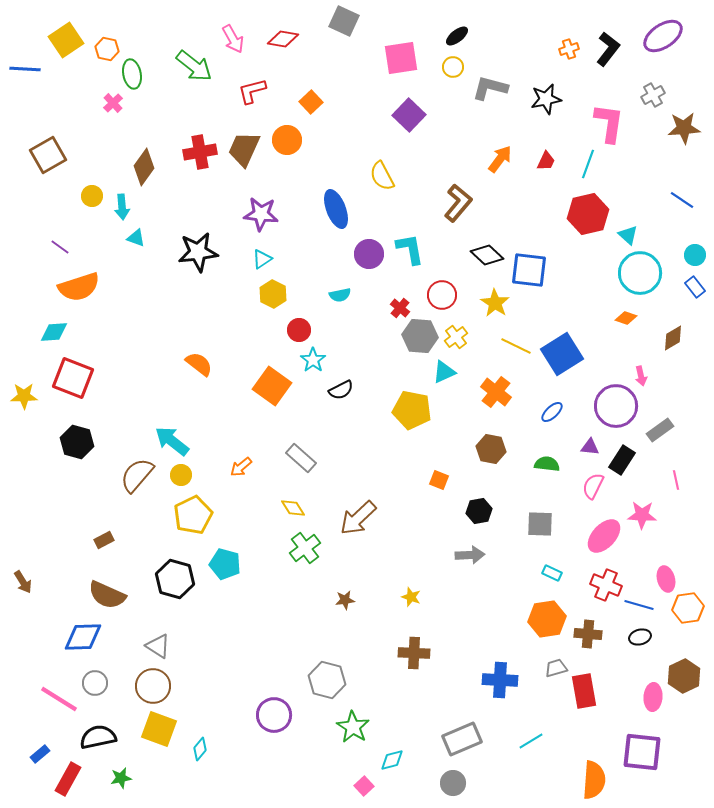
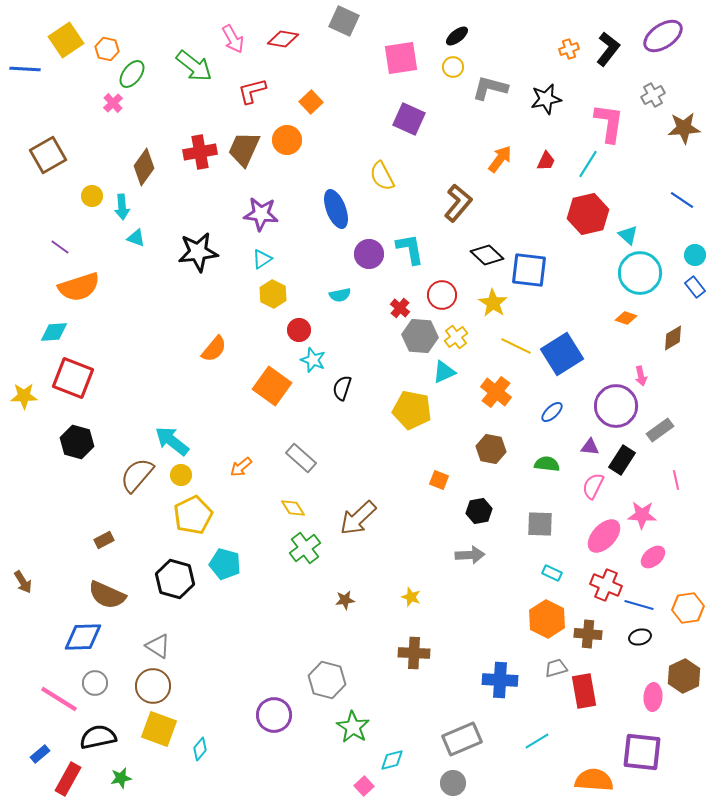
green ellipse at (132, 74): rotated 48 degrees clockwise
purple square at (409, 115): moved 4 px down; rotated 20 degrees counterclockwise
cyan line at (588, 164): rotated 12 degrees clockwise
yellow star at (495, 303): moved 2 px left
cyan star at (313, 360): rotated 15 degrees counterclockwise
orange semicircle at (199, 364): moved 15 px right, 15 px up; rotated 92 degrees clockwise
black semicircle at (341, 390): moved 1 px right, 2 px up; rotated 135 degrees clockwise
pink ellipse at (666, 579): moved 13 px left, 22 px up; rotated 65 degrees clockwise
orange hexagon at (547, 619): rotated 24 degrees counterclockwise
cyan line at (531, 741): moved 6 px right
orange semicircle at (594, 780): rotated 90 degrees counterclockwise
